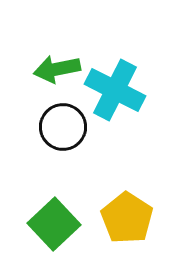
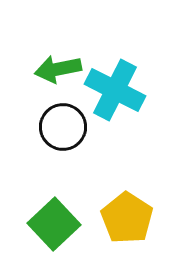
green arrow: moved 1 px right
